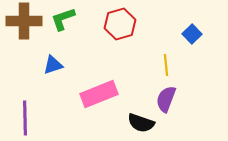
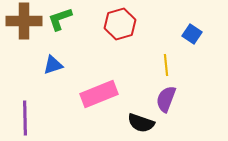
green L-shape: moved 3 px left
blue square: rotated 12 degrees counterclockwise
